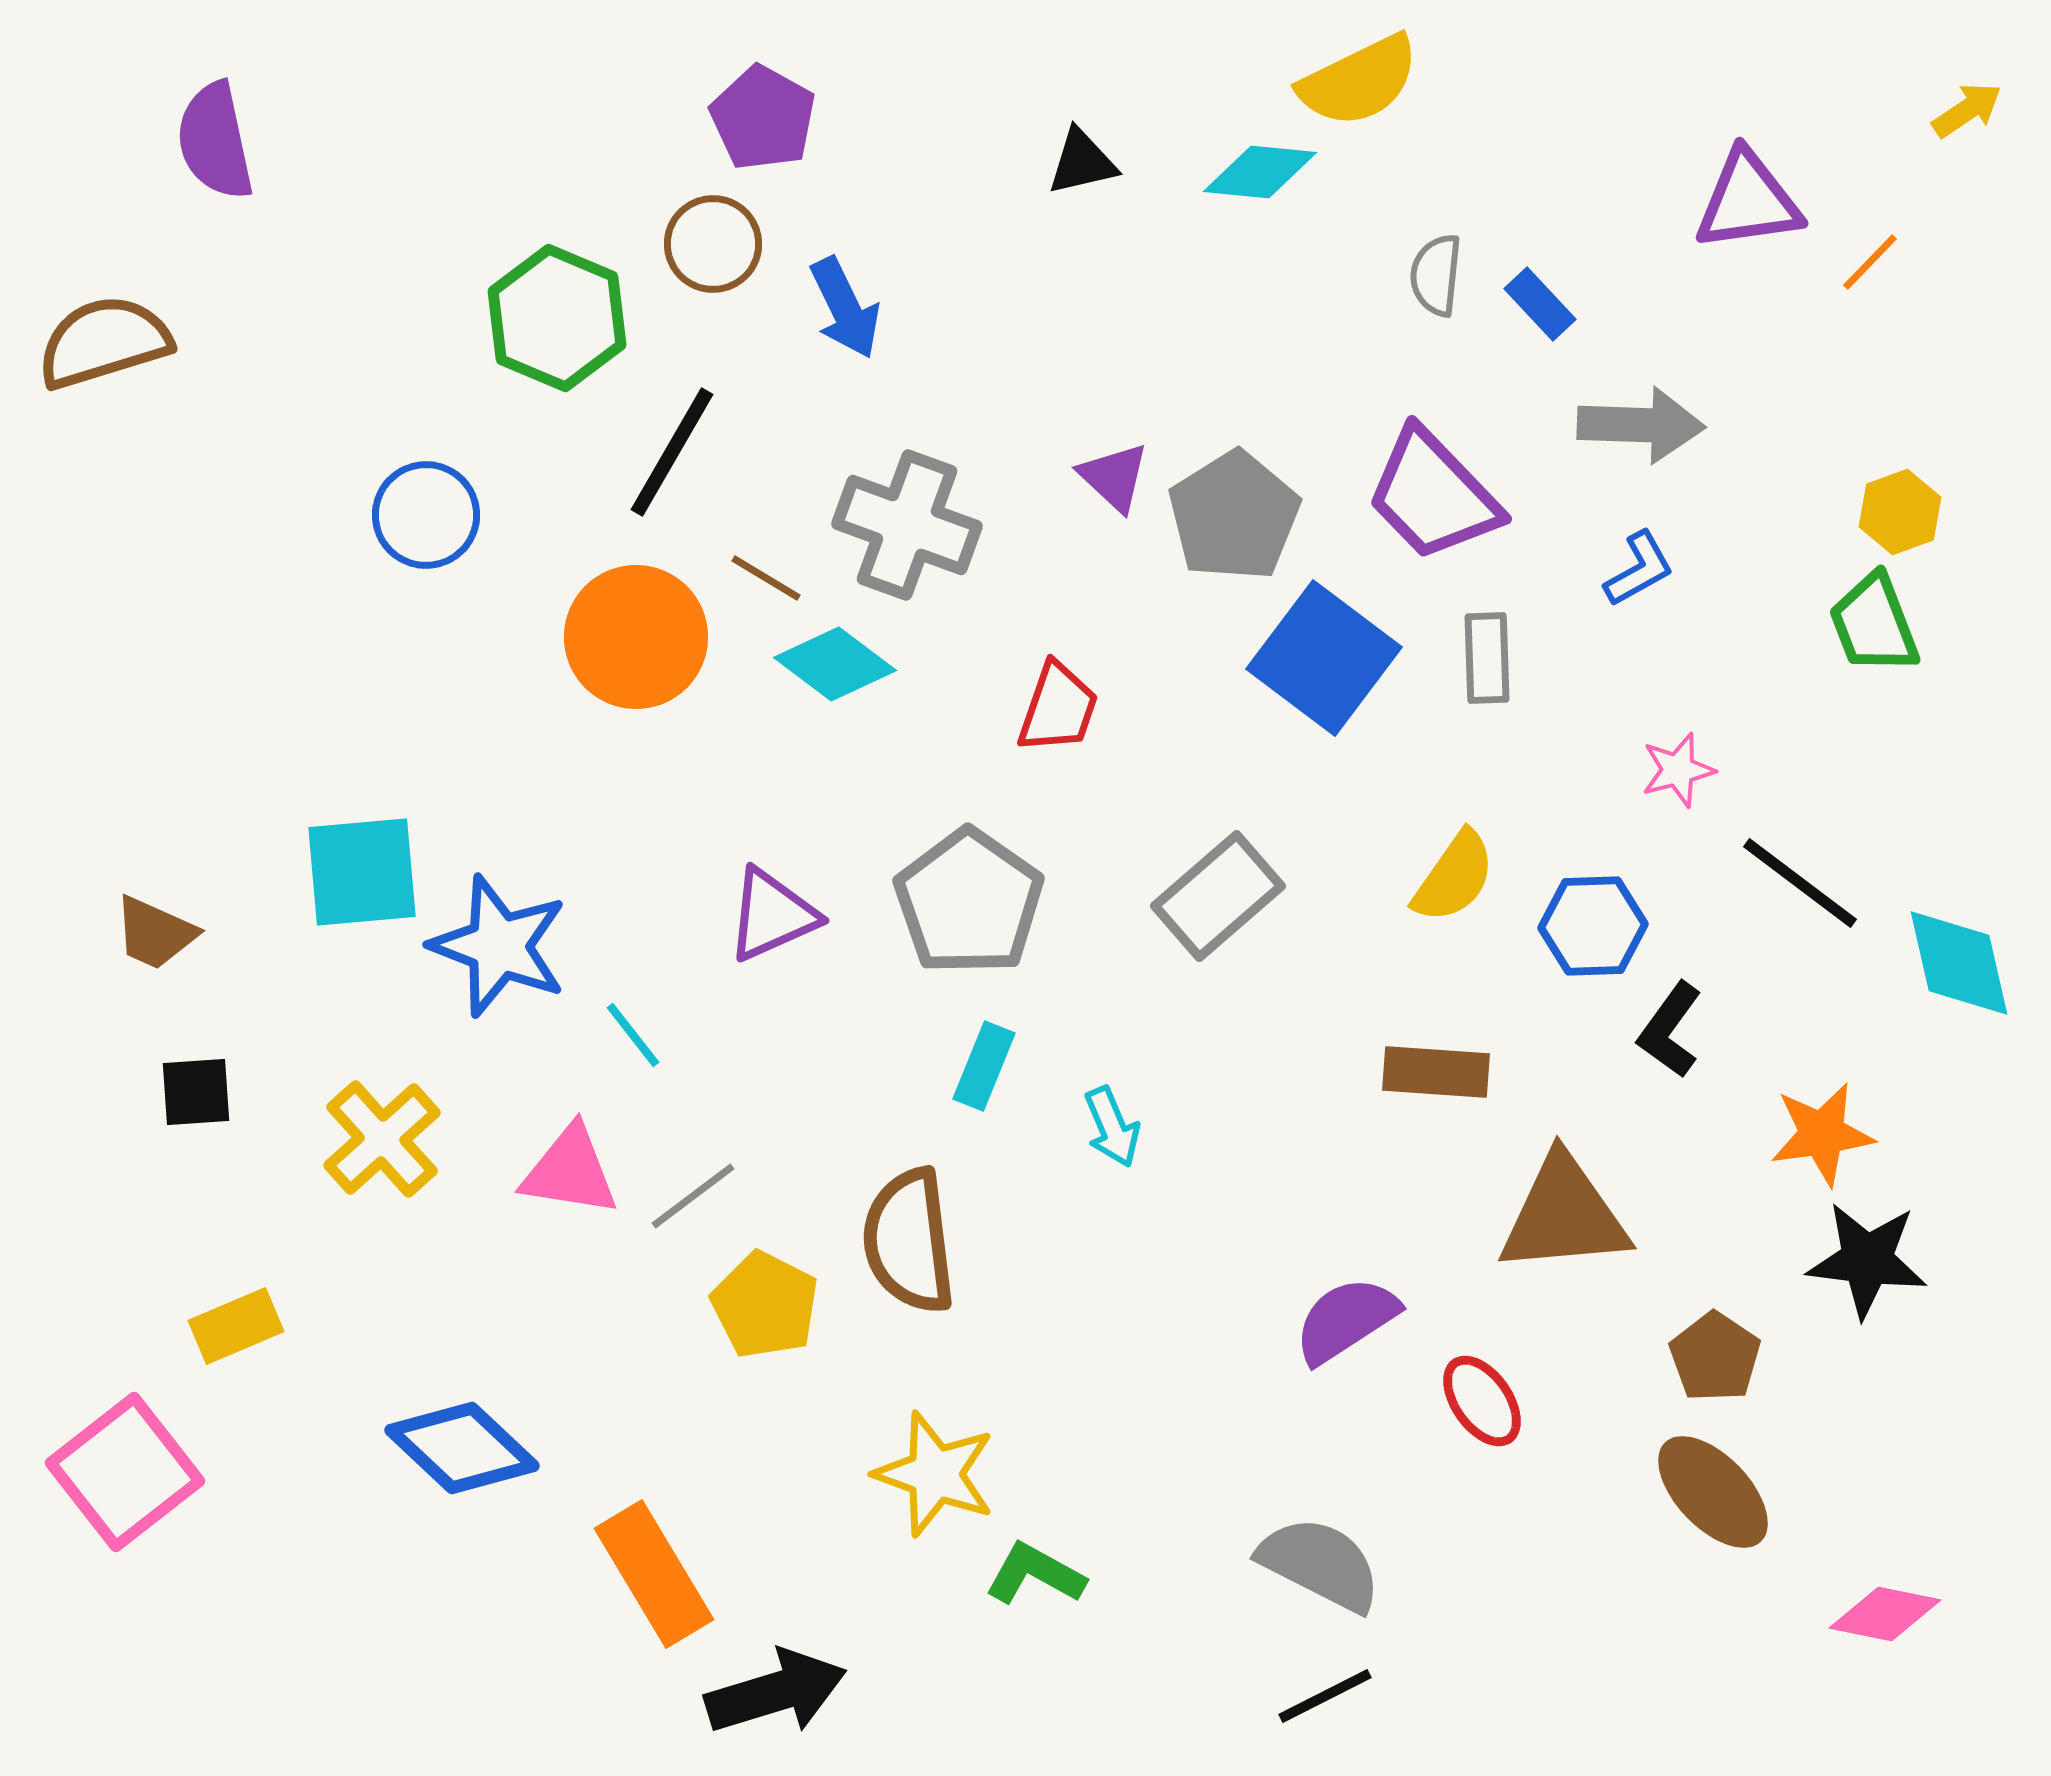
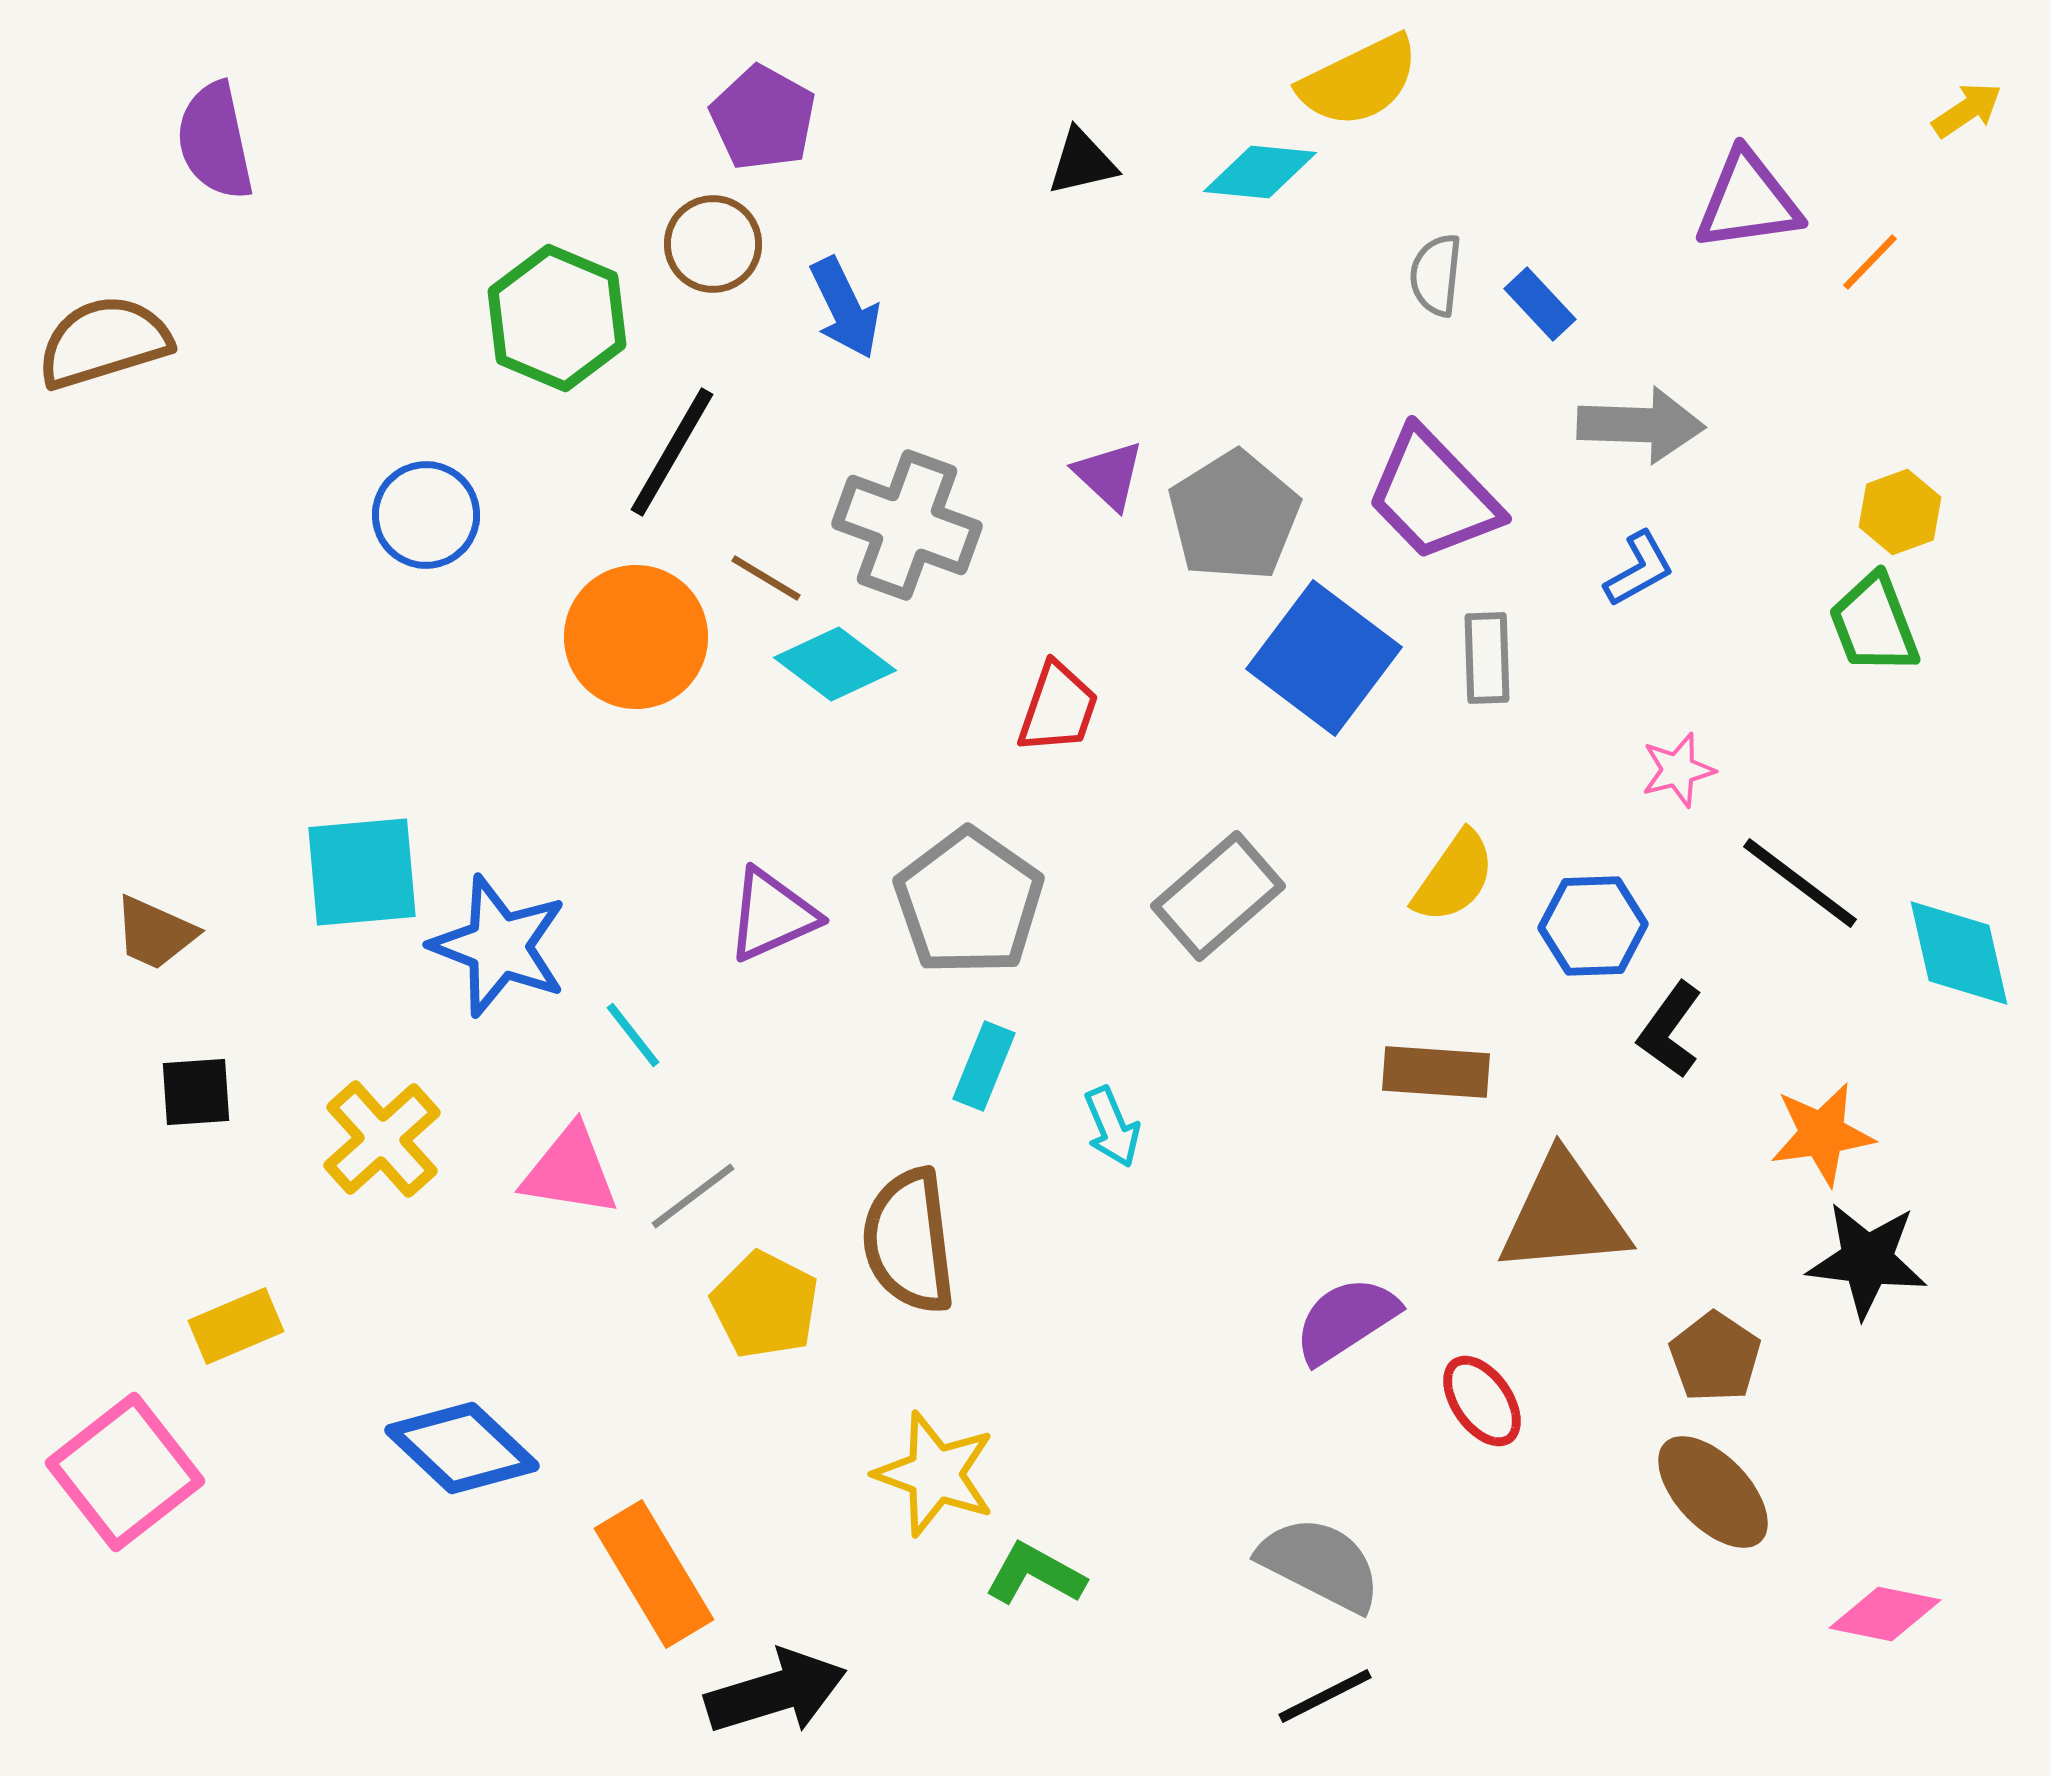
purple triangle at (1114, 477): moved 5 px left, 2 px up
cyan diamond at (1959, 963): moved 10 px up
